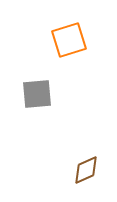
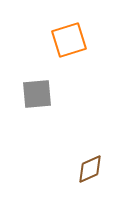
brown diamond: moved 4 px right, 1 px up
